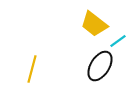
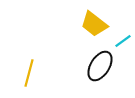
cyan line: moved 5 px right
yellow line: moved 3 px left, 4 px down
